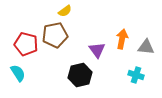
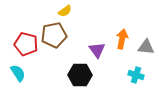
brown pentagon: moved 1 px left
black hexagon: rotated 15 degrees clockwise
